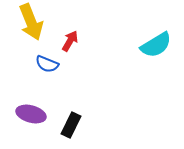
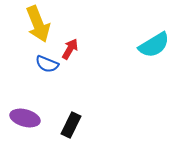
yellow arrow: moved 7 px right, 2 px down
red arrow: moved 8 px down
cyan semicircle: moved 2 px left
purple ellipse: moved 6 px left, 4 px down
